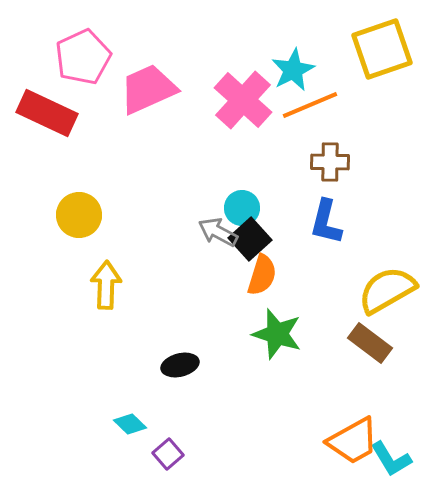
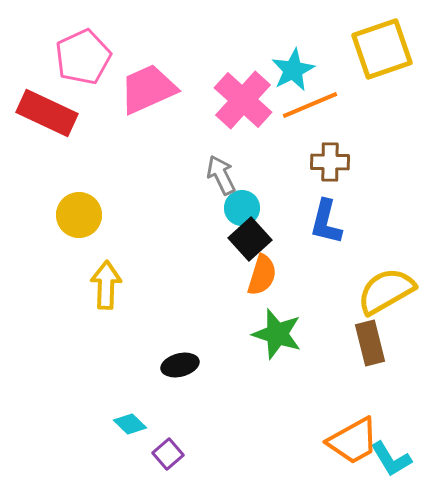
gray arrow: moved 3 px right, 57 px up; rotated 36 degrees clockwise
yellow semicircle: moved 1 px left, 1 px down
brown rectangle: rotated 39 degrees clockwise
